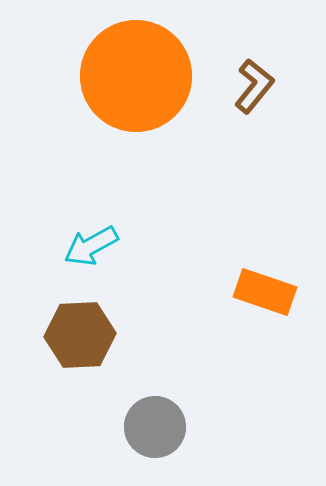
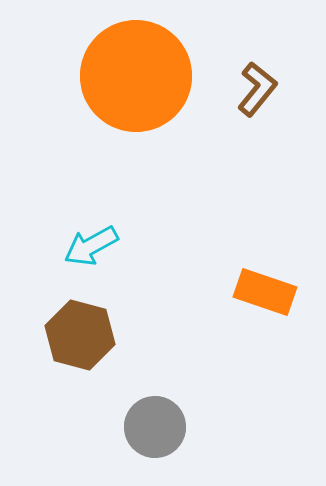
brown L-shape: moved 3 px right, 3 px down
brown hexagon: rotated 18 degrees clockwise
